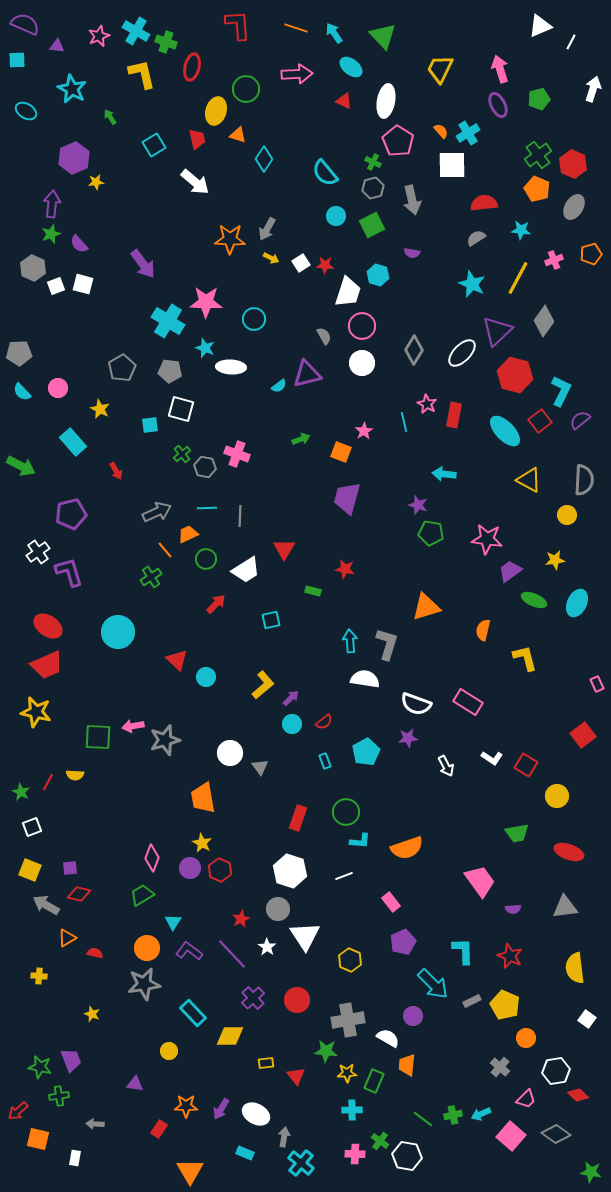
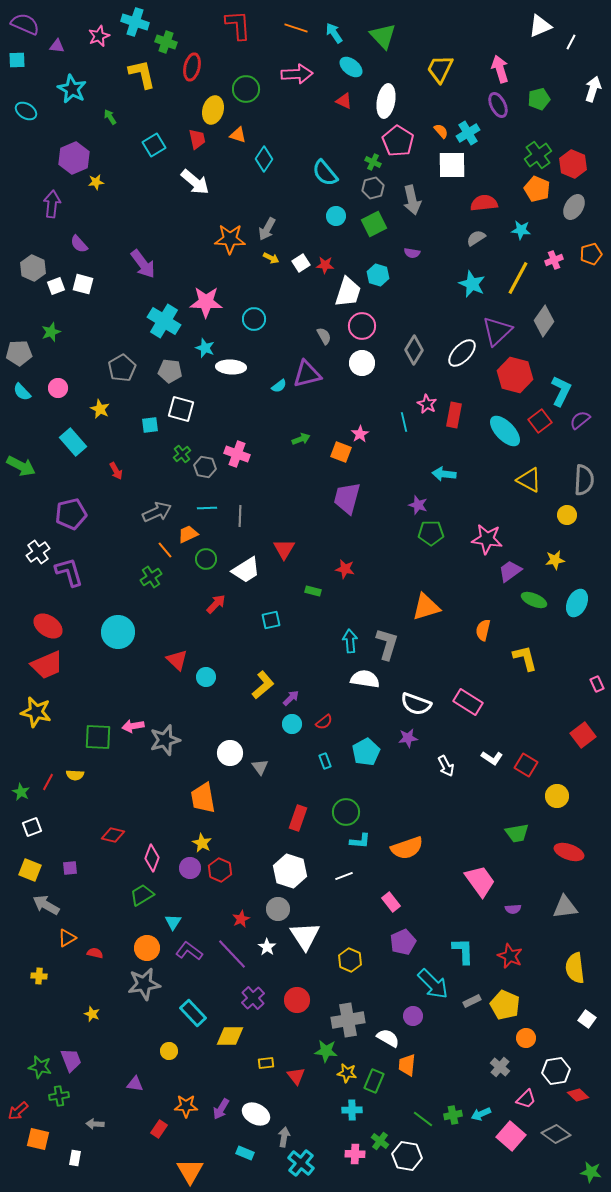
cyan cross at (136, 31): moved 1 px left, 9 px up; rotated 12 degrees counterclockwise
yellow ellipse at (216, 111): moved 3 px left, 1 px up
green square at (372, 225): moved 2 px right, 1 px up
green star at (51, 234): moved 98 px down
cyan cross at (168, 321): moved 4 px left
pink star at (364, 431): moved 4 px left, 3 px down
green pentagon at (431, 533): rotated 10 degrees counterclockwise
red diamond at (79, 894): moved 34 px right, 59 px up
yellow star at (347, 1073): rotated 12 degrees clockwise
